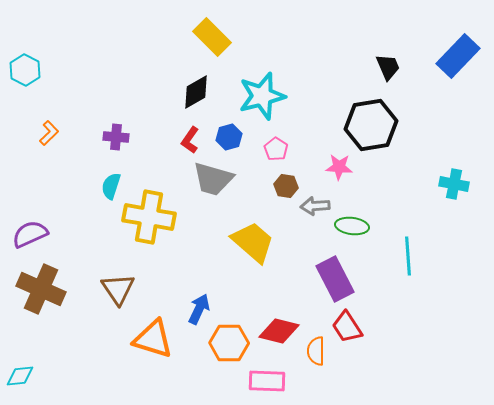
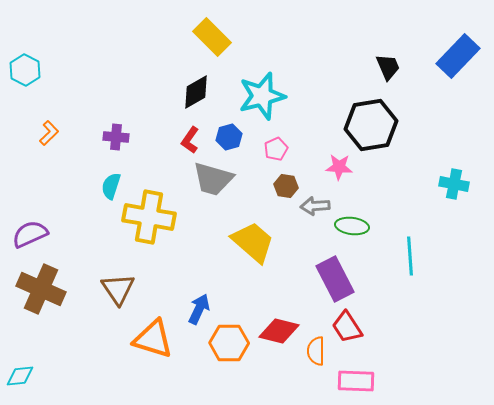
pink pentagon: rotated 15 degrees clockwise
cyan line: moved 2 px right
pink rectangle: moved 89 px right
